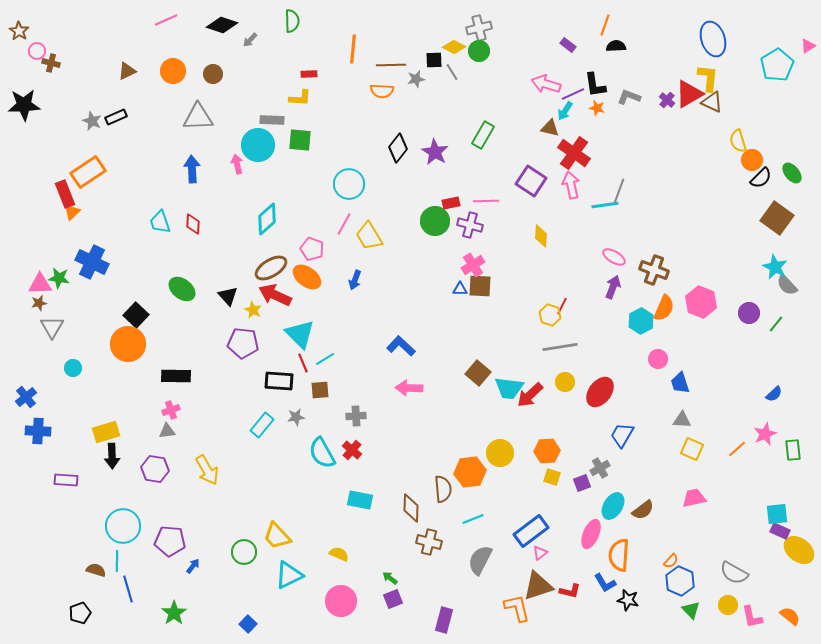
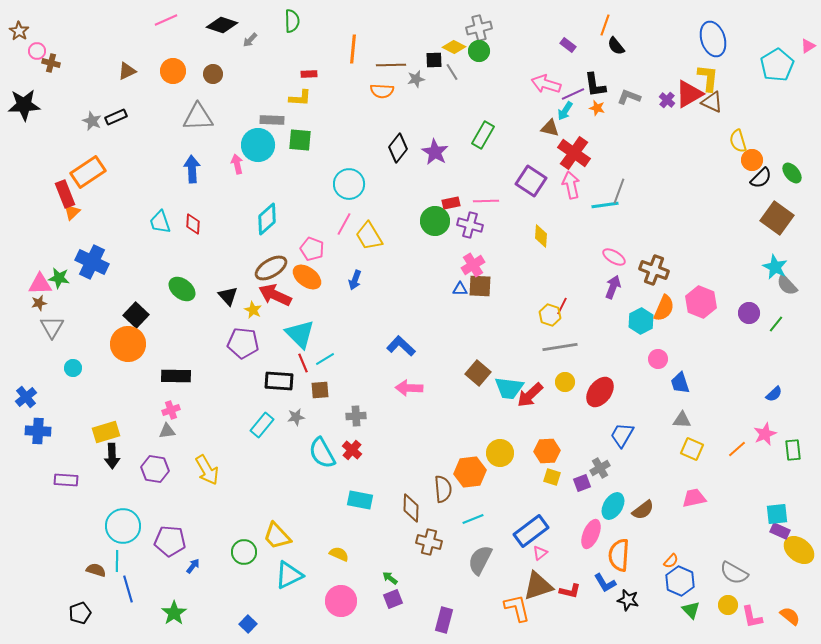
black semicircle at (616, 46): rotated 126 degrees counterclockwise
